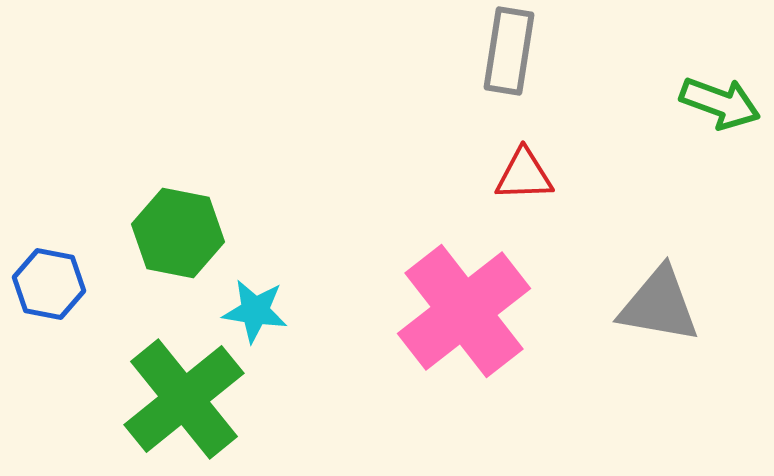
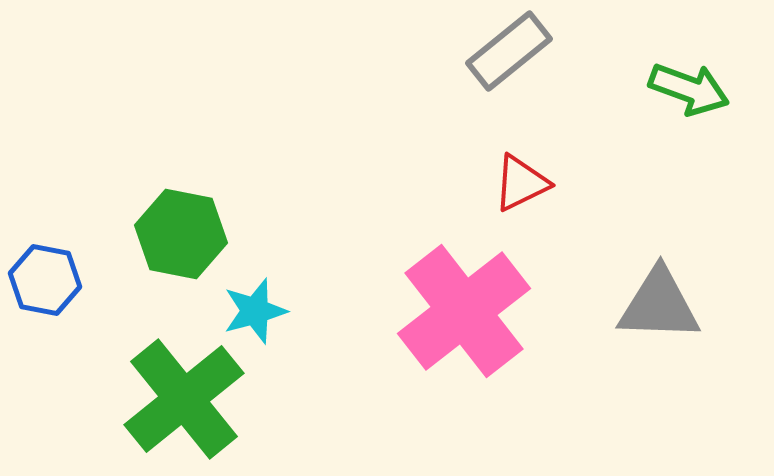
gray rectangle: rotated 42 degrees clockwise
green arrow: moved 31 px left, 14 px up
red triangle: moved 3 px left, 8 px down; rotated 24 degrees counterclockwise
green hexagon: moved 3 px right, 1 px down
blue hexagon: moved 4 px left, 4 px up
gray triangle: rotated 8 degrees counterclockwise
cyan star: rotated 24 degrees counterclockwise
